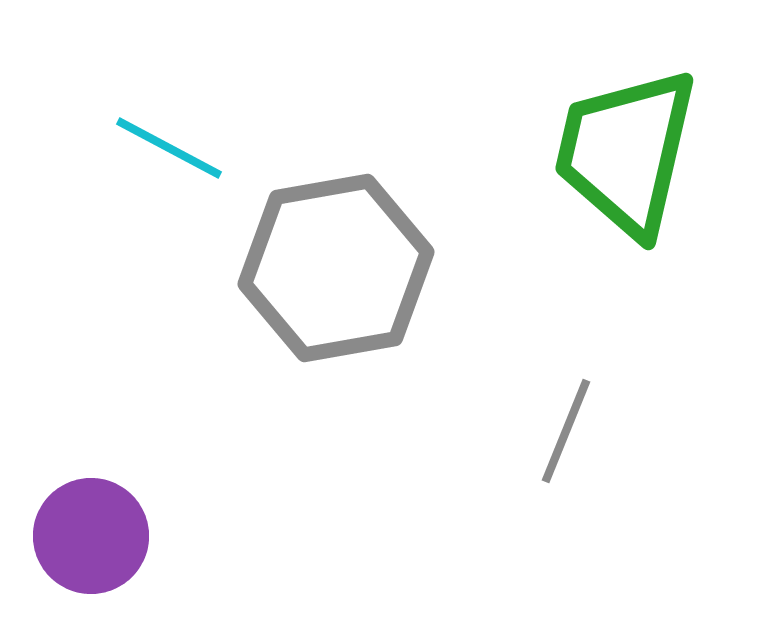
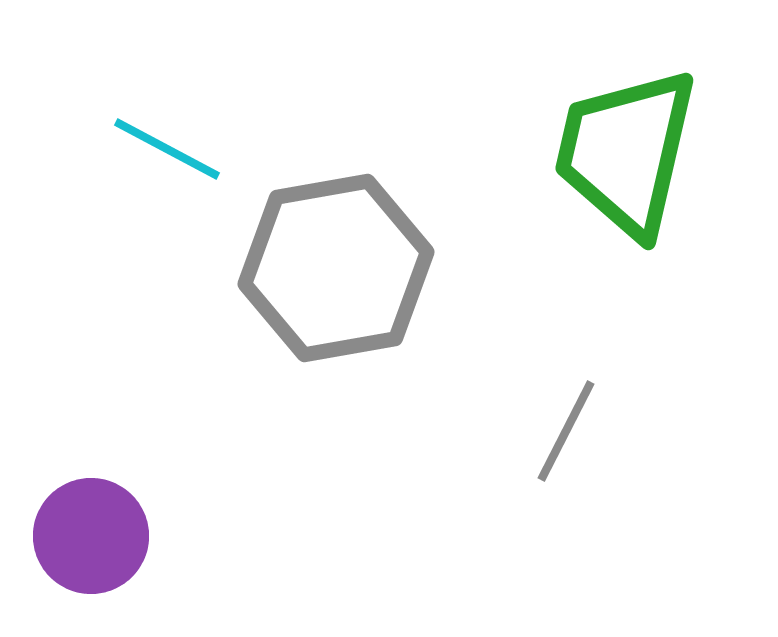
cyan line: moved 2 px left, 1 px down
gray line: rotated 5 degrees clockwise
